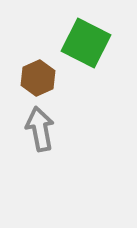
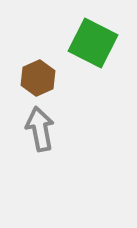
green square: moved 7 px right
